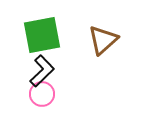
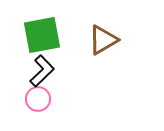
brown triangle: rotated 12 degrees clockwise
pink circle: moved 4 px left, 5 px down
